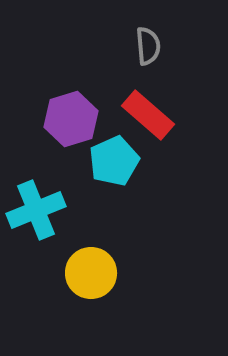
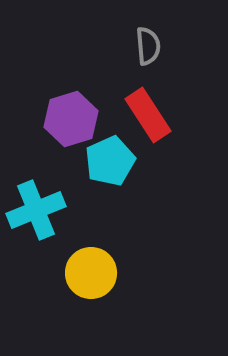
red rectangle: rotated 16 degrees clockwise
cyan pentagon: moved 4 px left
